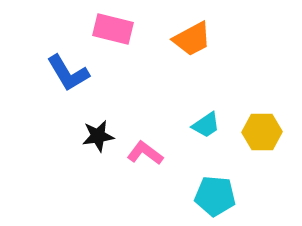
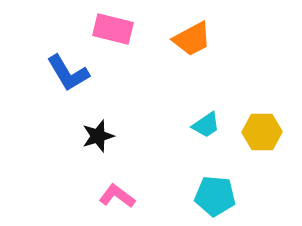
black star: rotated 8 degrees counterclockwise
pink L-shape: moved 28 px left, 43 px down
